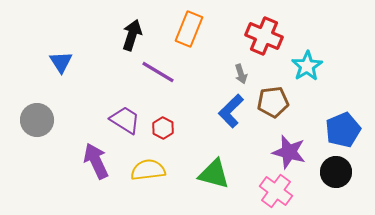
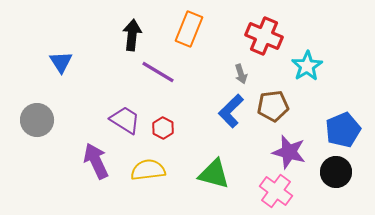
black arrow: rotated 12 degrees counterclockwise
brown pentagon: moved 4 px down
